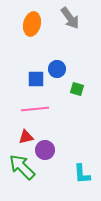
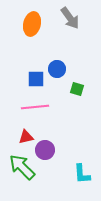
pink line: moved 2 px up
